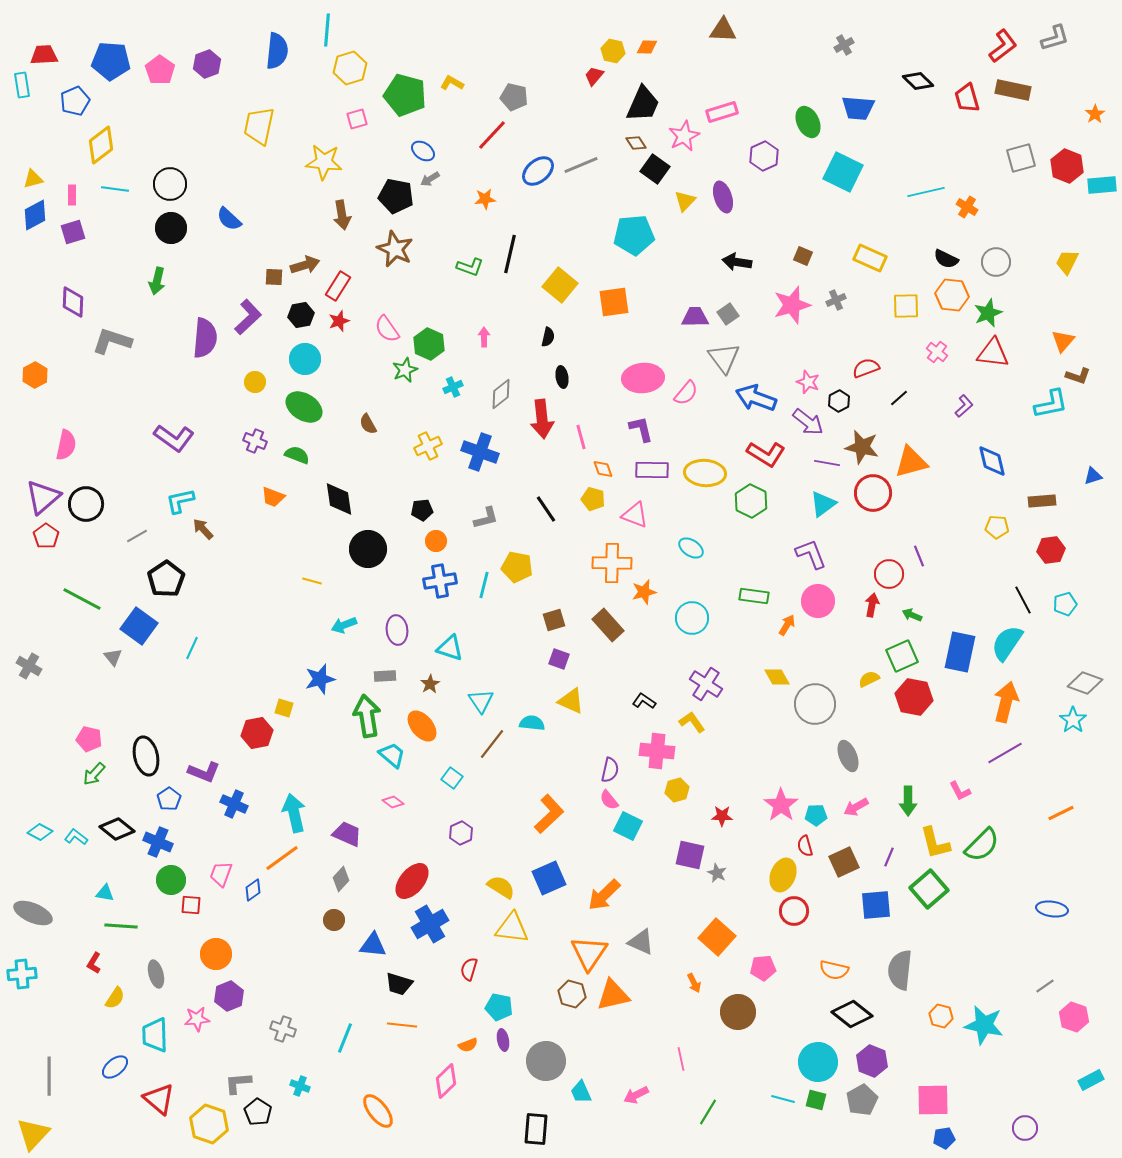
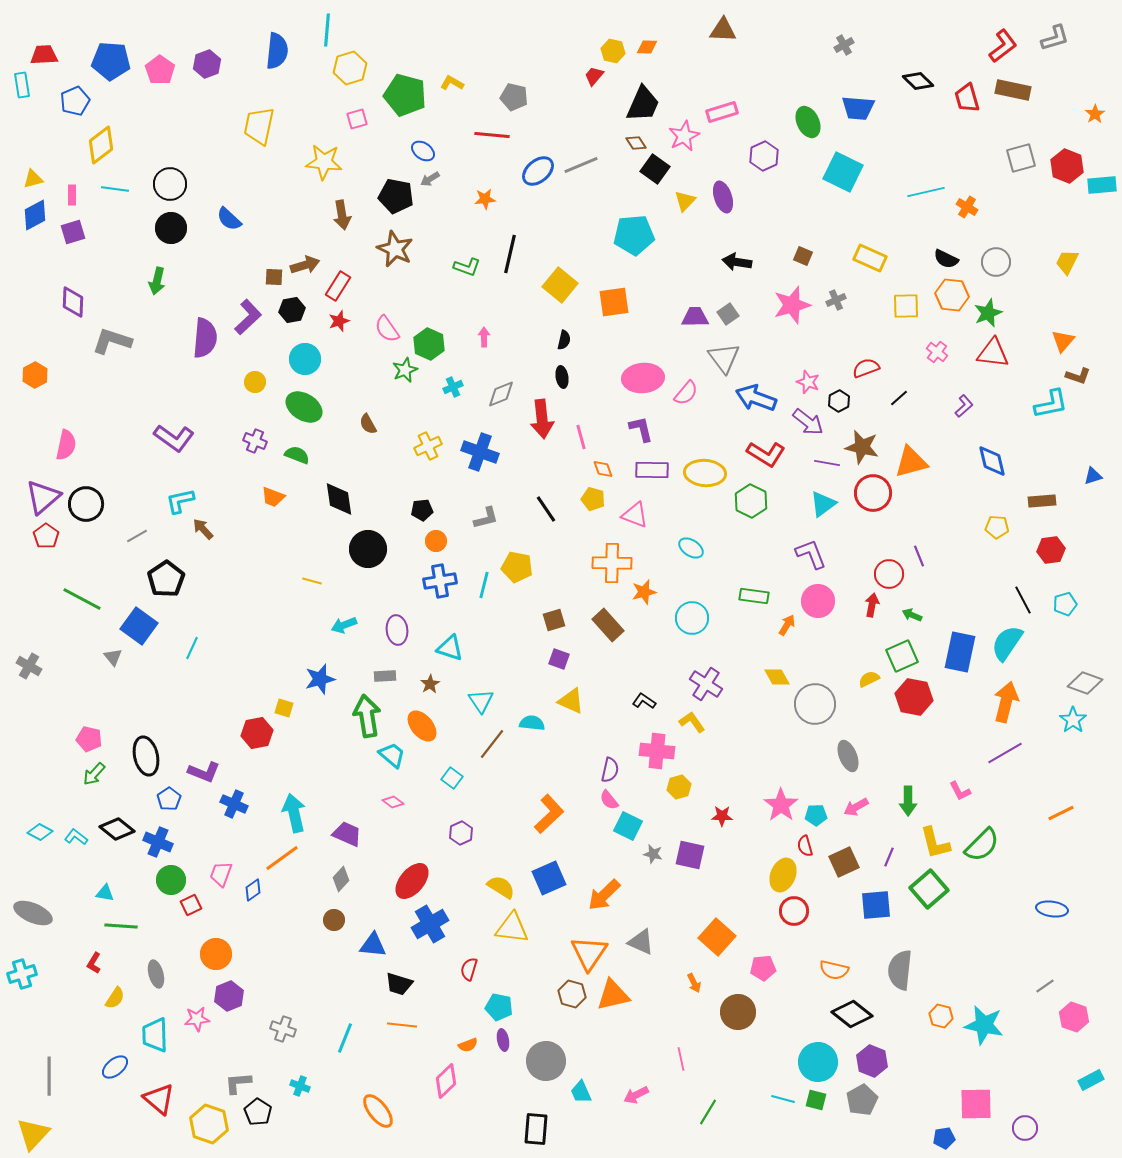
red line at (492, 135): rotated 52 degrees clockwise
green L-shape at (470, 267): moved 3 px left
black hexagon at (301, 315): moved 9 px left, 5 px up
black semicircle at (548, 337): moved 16 px right, 3 px down
gray diamond at (501, 394): rotated 16 degrees clockwise
yellow hexagon at (677, 790): moved 2 px right, 3 px up
gray star at (717, 873): moved 64 px left, 19 px up; rotated 12 degrees counterclockwise
red square at (191, 905): rotated 30 degrees counterclockwise
cyan cross at (22, 974): rotated 12 degrees counterclockwise
pink square at (933, 1100): moved 43 px right, 4 px down
